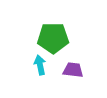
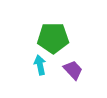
purple trapezoid: rotated 40 degrees clockwise
